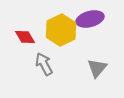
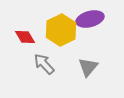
gray arrow: rotated 15 degrees counterclockwise
gray triangle: moved 9 px left, 1 px up
